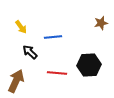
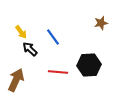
yellow arrow: moved 5 px down
blue line: rotated 60 degrees clockwise
black arrow: moved 3 px up
red line: moved 1 px right, 1 px up
brown arrow: moved 1 px up
